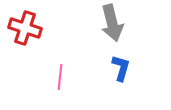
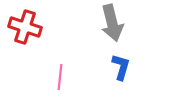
red cross: moved 1 px up
blue L-shape: moved 1 px up
